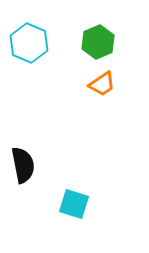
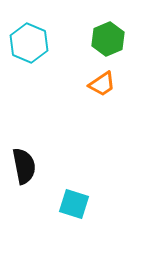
green hexagon: moved 10 px right, 3 px up
black semicircle: moved 1 px right, 1 px down
